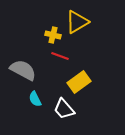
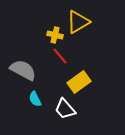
yellow triangle: moved 1 px right
yellow cross: moved 2 px right
red line: rotated 30 degrees clockwise
white trapezoid: moved 1 px right
